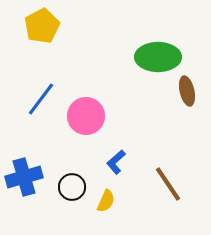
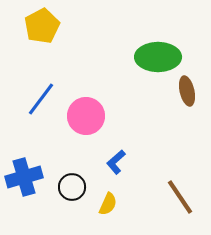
brown line: moved 12 px right, 13 px down
yellow semicircle: moved 2 px right, 3 px down
